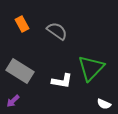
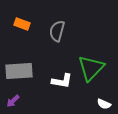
orange rectangle: rotated 42 degrees counterclockwise
gray semicircle: rotated 110 degrees counterclockwise
gray rectangle: moved 1 px left; rotated 36 degrees counterclockwise
